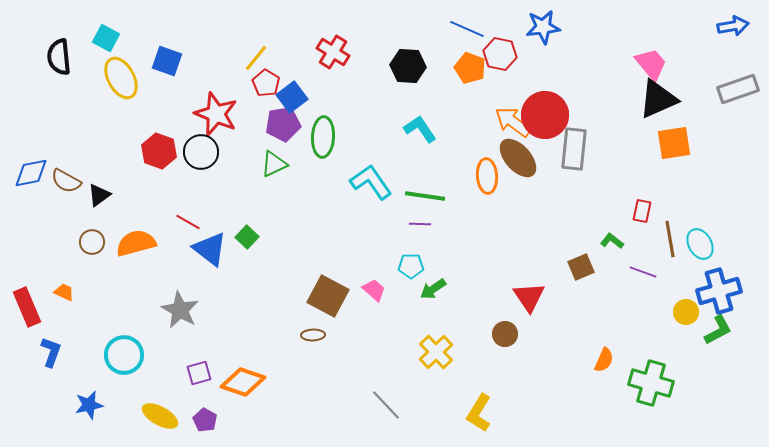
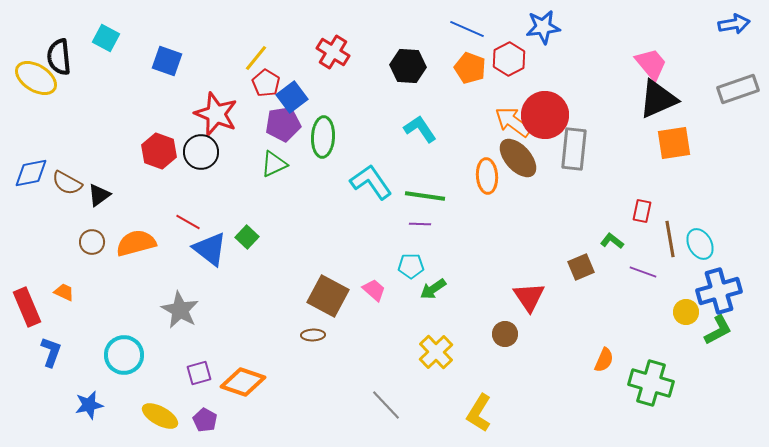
blue arrow at (733, 26): moved 1 px right, 2 px up
red hexagon at (500, 54): moved 9 px right, 5 px down; rotated 20 degrees clockwise
yellow ellipse at (121, 78): moved 85 px left; rotated 30 degrees counterclockwise
brown semicircle at (66, 181): moved 1 px right, 2 px down
